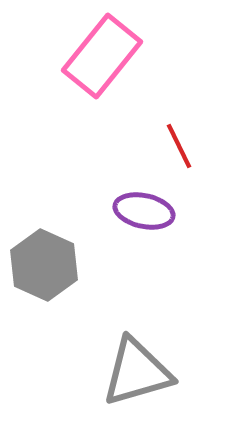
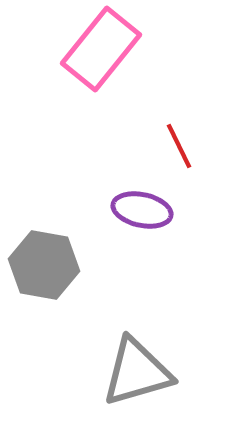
pink rectangle: moved 1 px left, 7 px up
purple ellipse: moved 2 px left, 1 px up
gray hexagon: rotated 14 degrees counterclockwise
